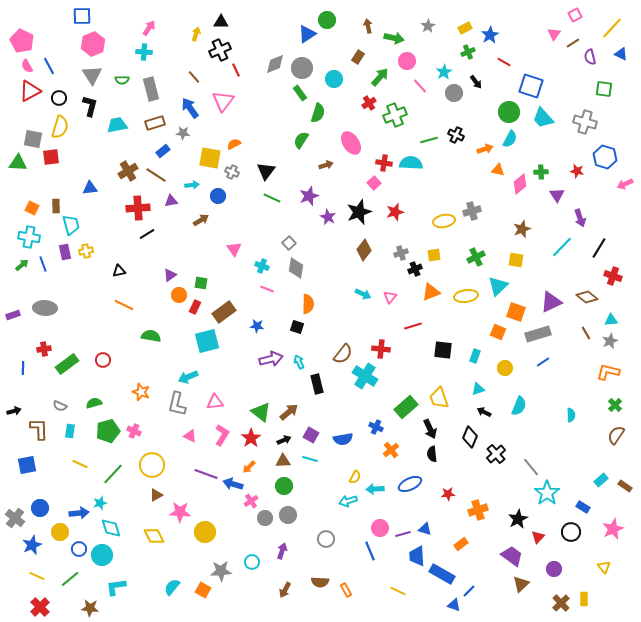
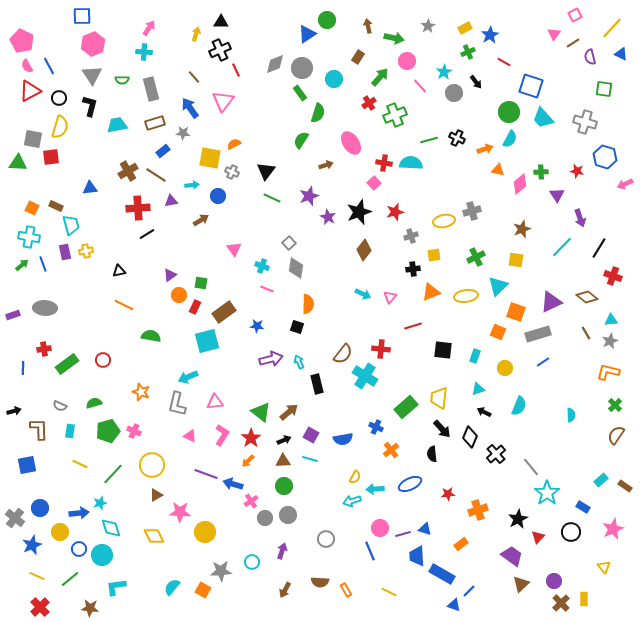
black cross at (456, 135): moved 1 px right, 3 px down
brown rectangle at (56, 206): rotated 64 degrees counterclockwise
gray cross at (401, 253): moved 10 px right, 17 px up
black cross at (415, 269): moved 2 px left; rotated 16 degrees clockwise
yellow trapezoid at (439, 398): rotated 25 degrees clockwise
black arrow at (430, 429): moved 12 px right; rotated 18 degrees counterclockwise
orange arrow at (249, 467): moved 1 px left, 6 px up
cyan arrow at (348, 501): moved 4 px right
purple circle at (554, 569): moved 12 px down
yellow line at (398, 591): moved 9 px left, 1 px down
